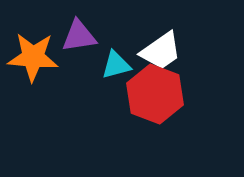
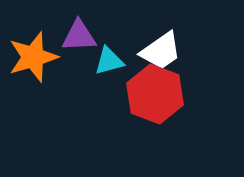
purple triangle: rotated 6 degrees clockwise
orange star: rotated 21 degrees counterclockwise
cyan triangle: moved 7 px left, 4 px up
